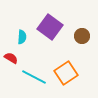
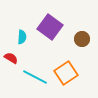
brown circle: moved 3 px down
cyan line: moved 1 px right
